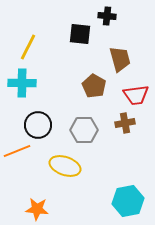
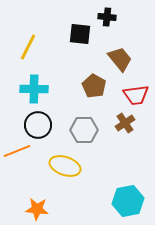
black cross: moved 1 px down
brown trapezoid: rotated 24 degrees counterclockwise
cyan cross: moved 12 px right, 6 px down
brown cross: rotated 24 degrees counterclockwise
